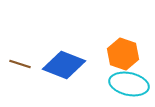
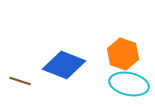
brown line: moved 17 px down
